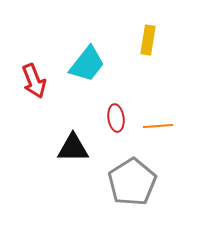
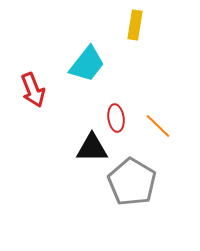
yellow rectangle: moved 13 px left, 15 px up
red arrow: moved 1 px left, 9 px down
orange line: rotated 48 degrees clockwise
black triangle: moved 19 px right
gray pentagon: rotated 9 degrees counterclockwise
